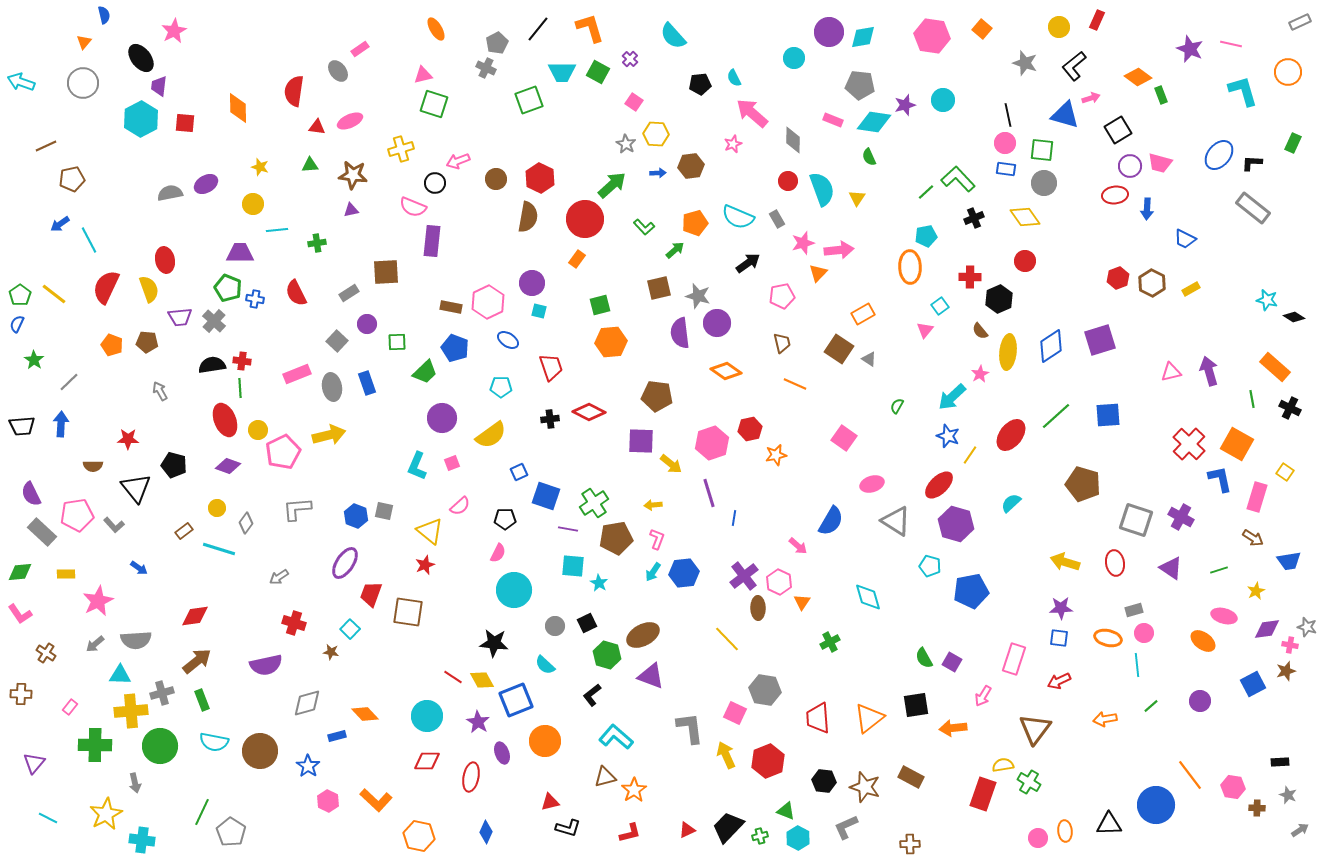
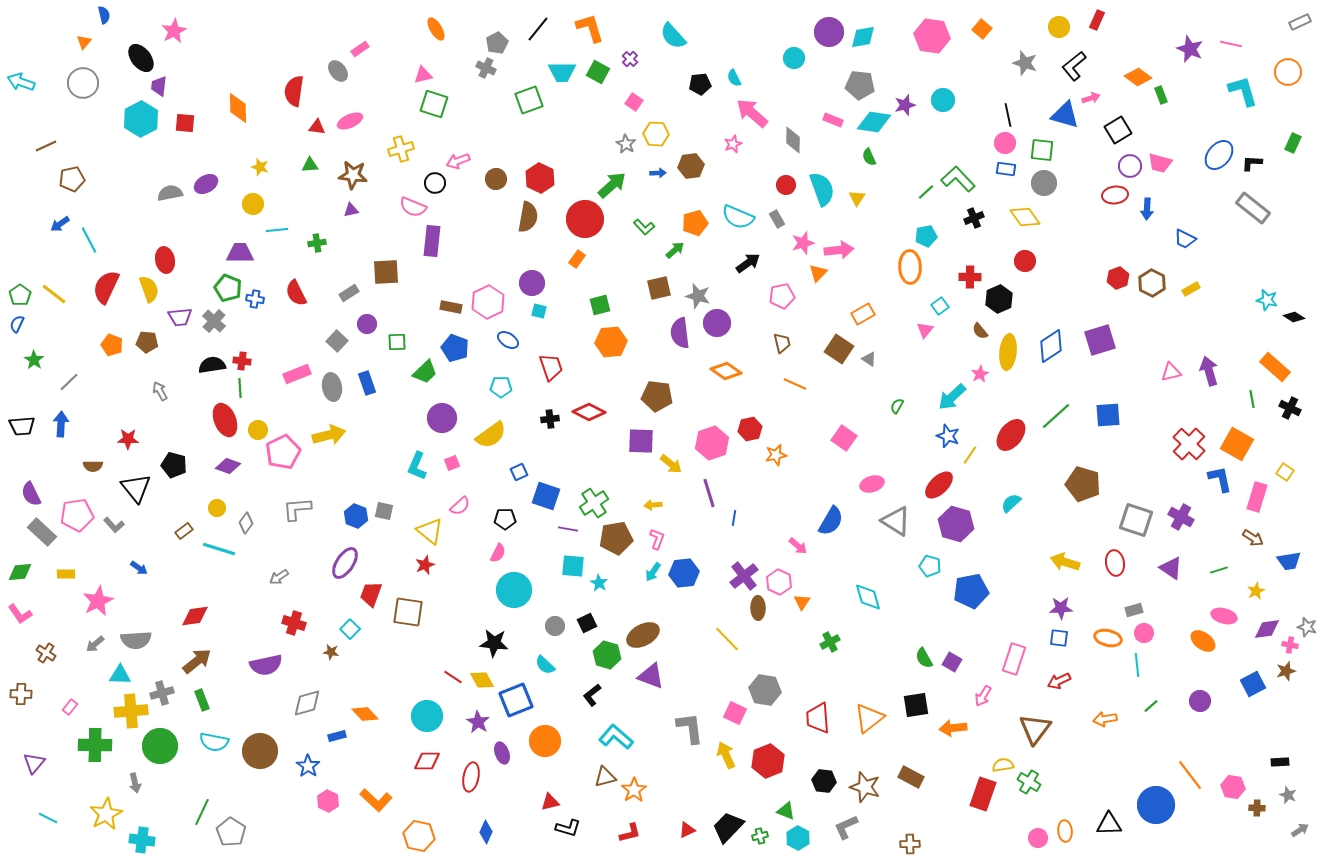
red circle at (788, 181): moved 2 px left, 4 px down
